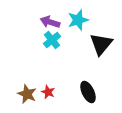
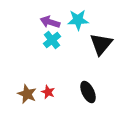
cyan star: rotated 15 degrees clockwise
